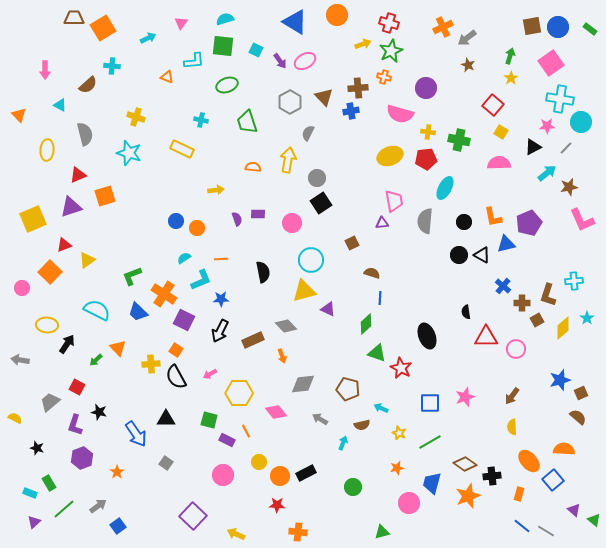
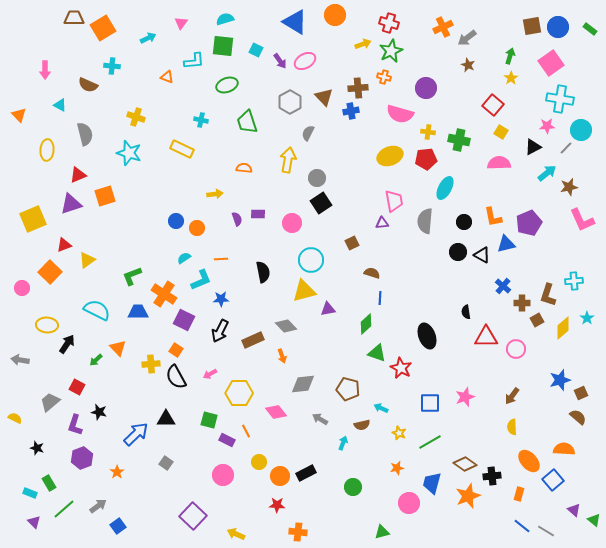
orange circle at (337, 15): moved 2 px left
brown semicircle at (88, 85): rotated 66 degrees clockwise
cyan circle at (581, 122): moved 8 px down
orange semicircle at (253, 167): moved 9 px left, 1 px down
yellow arrow at (216, 190): moved 1 px left, 4 px down
purple triangle at (71, 207): moved 3 px up
black circle at (459, 255): moved 1 px left, 3 px up
purple triangle at (328, 309): rotated 35 degrees counterclockwise
blue trapezoid at (138, 312): rotated 135 degrees clockwise
blue arrow at (136, 434): rotated 100 degrees counterclockwise
purple triangle at (34, 522): rotated 32 degrees counterclockwise
